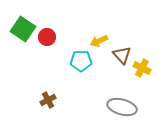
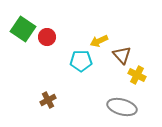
yellow cross: moved 5 px left, 7 px down
